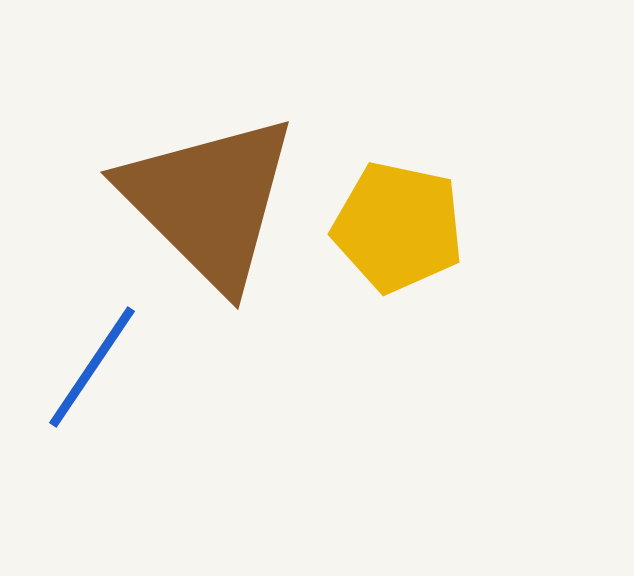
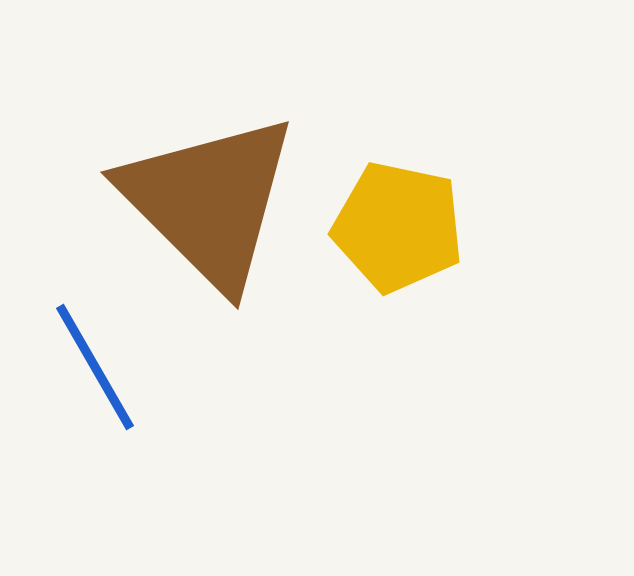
blue line: moved 3 px right; rotated 64 degrees counterclockwise
